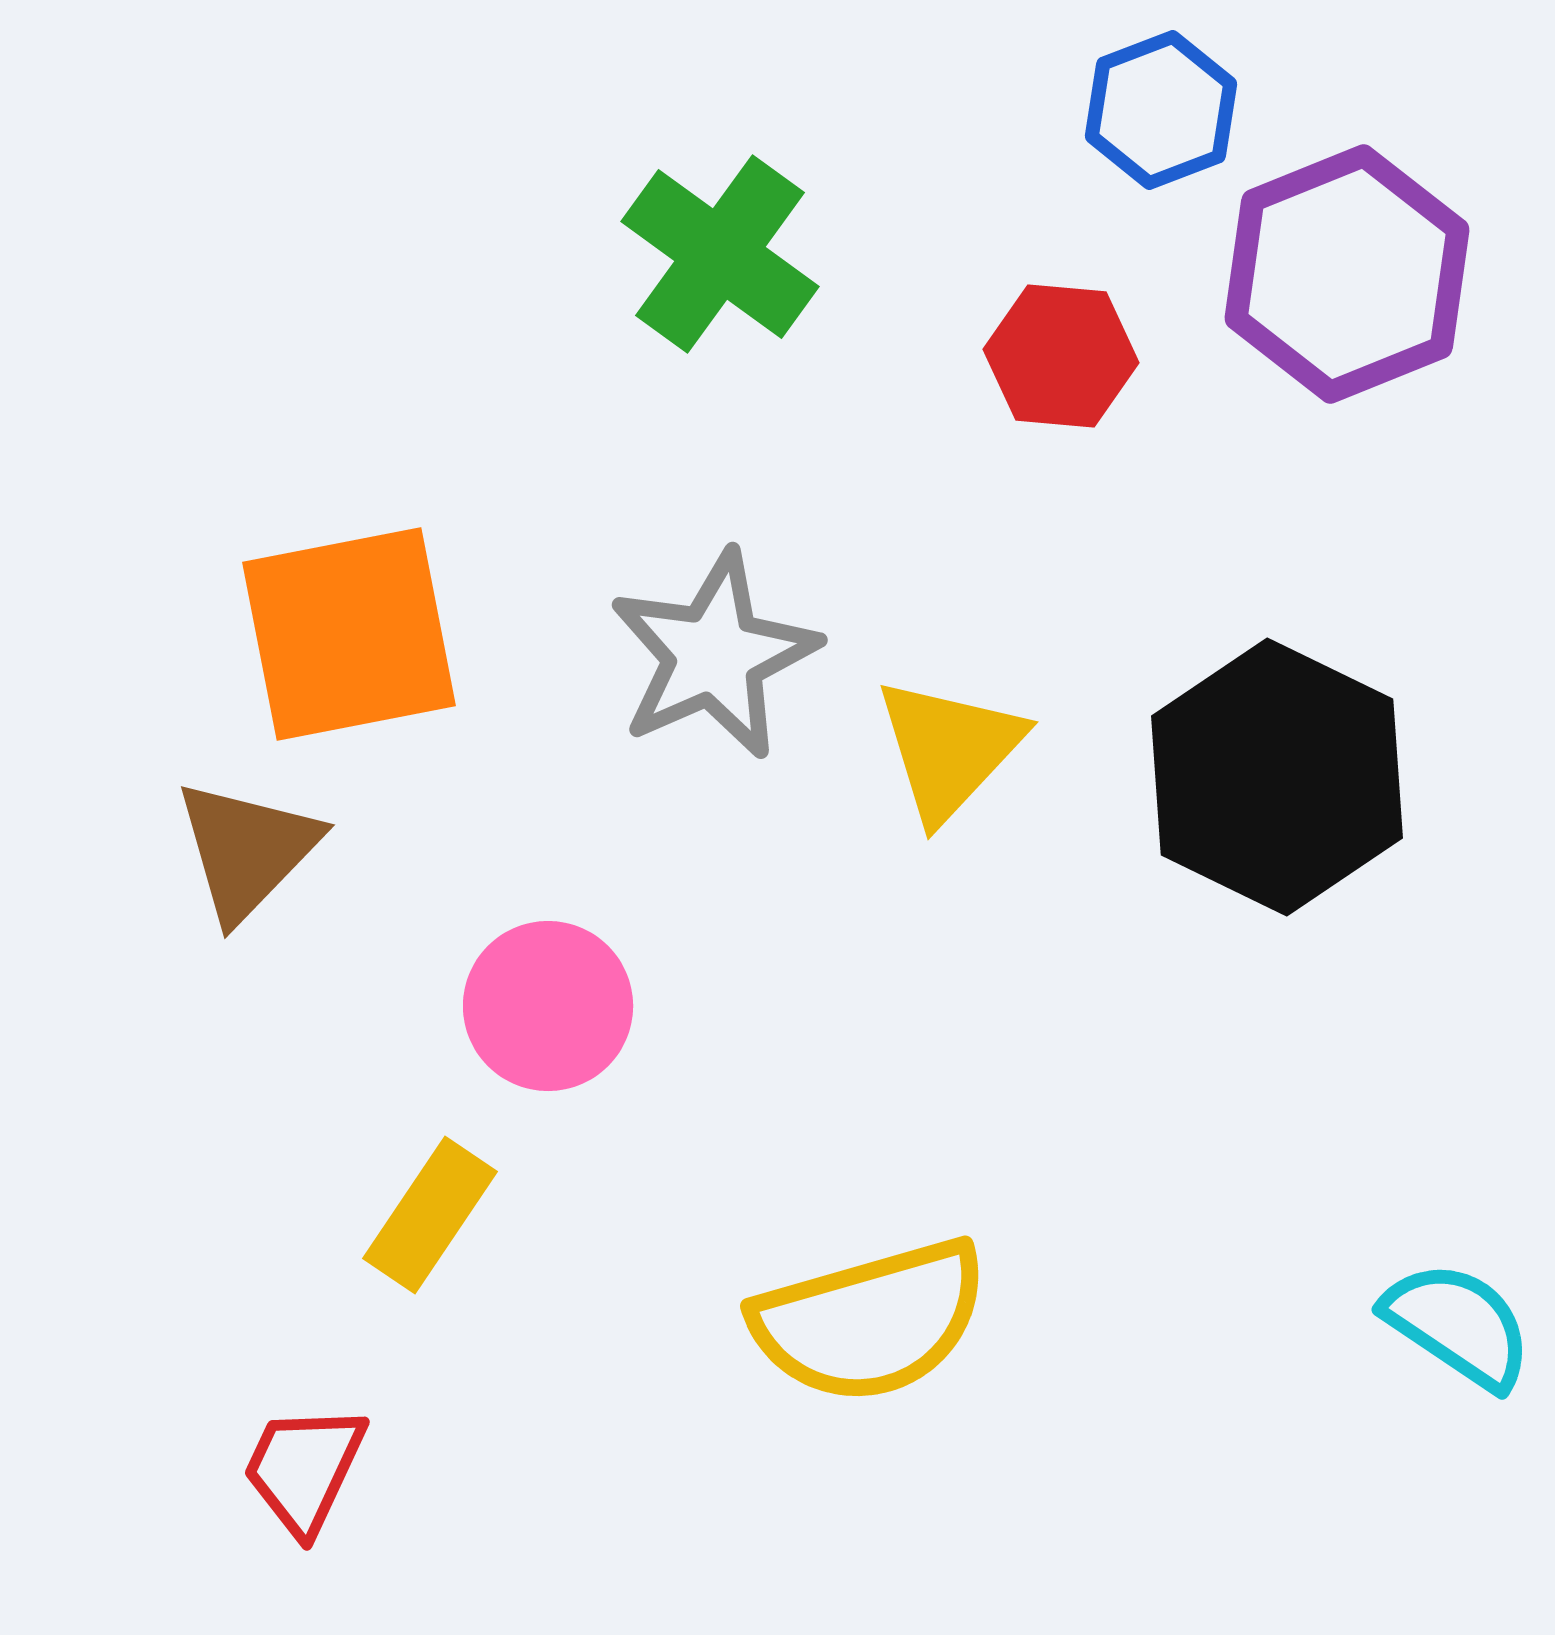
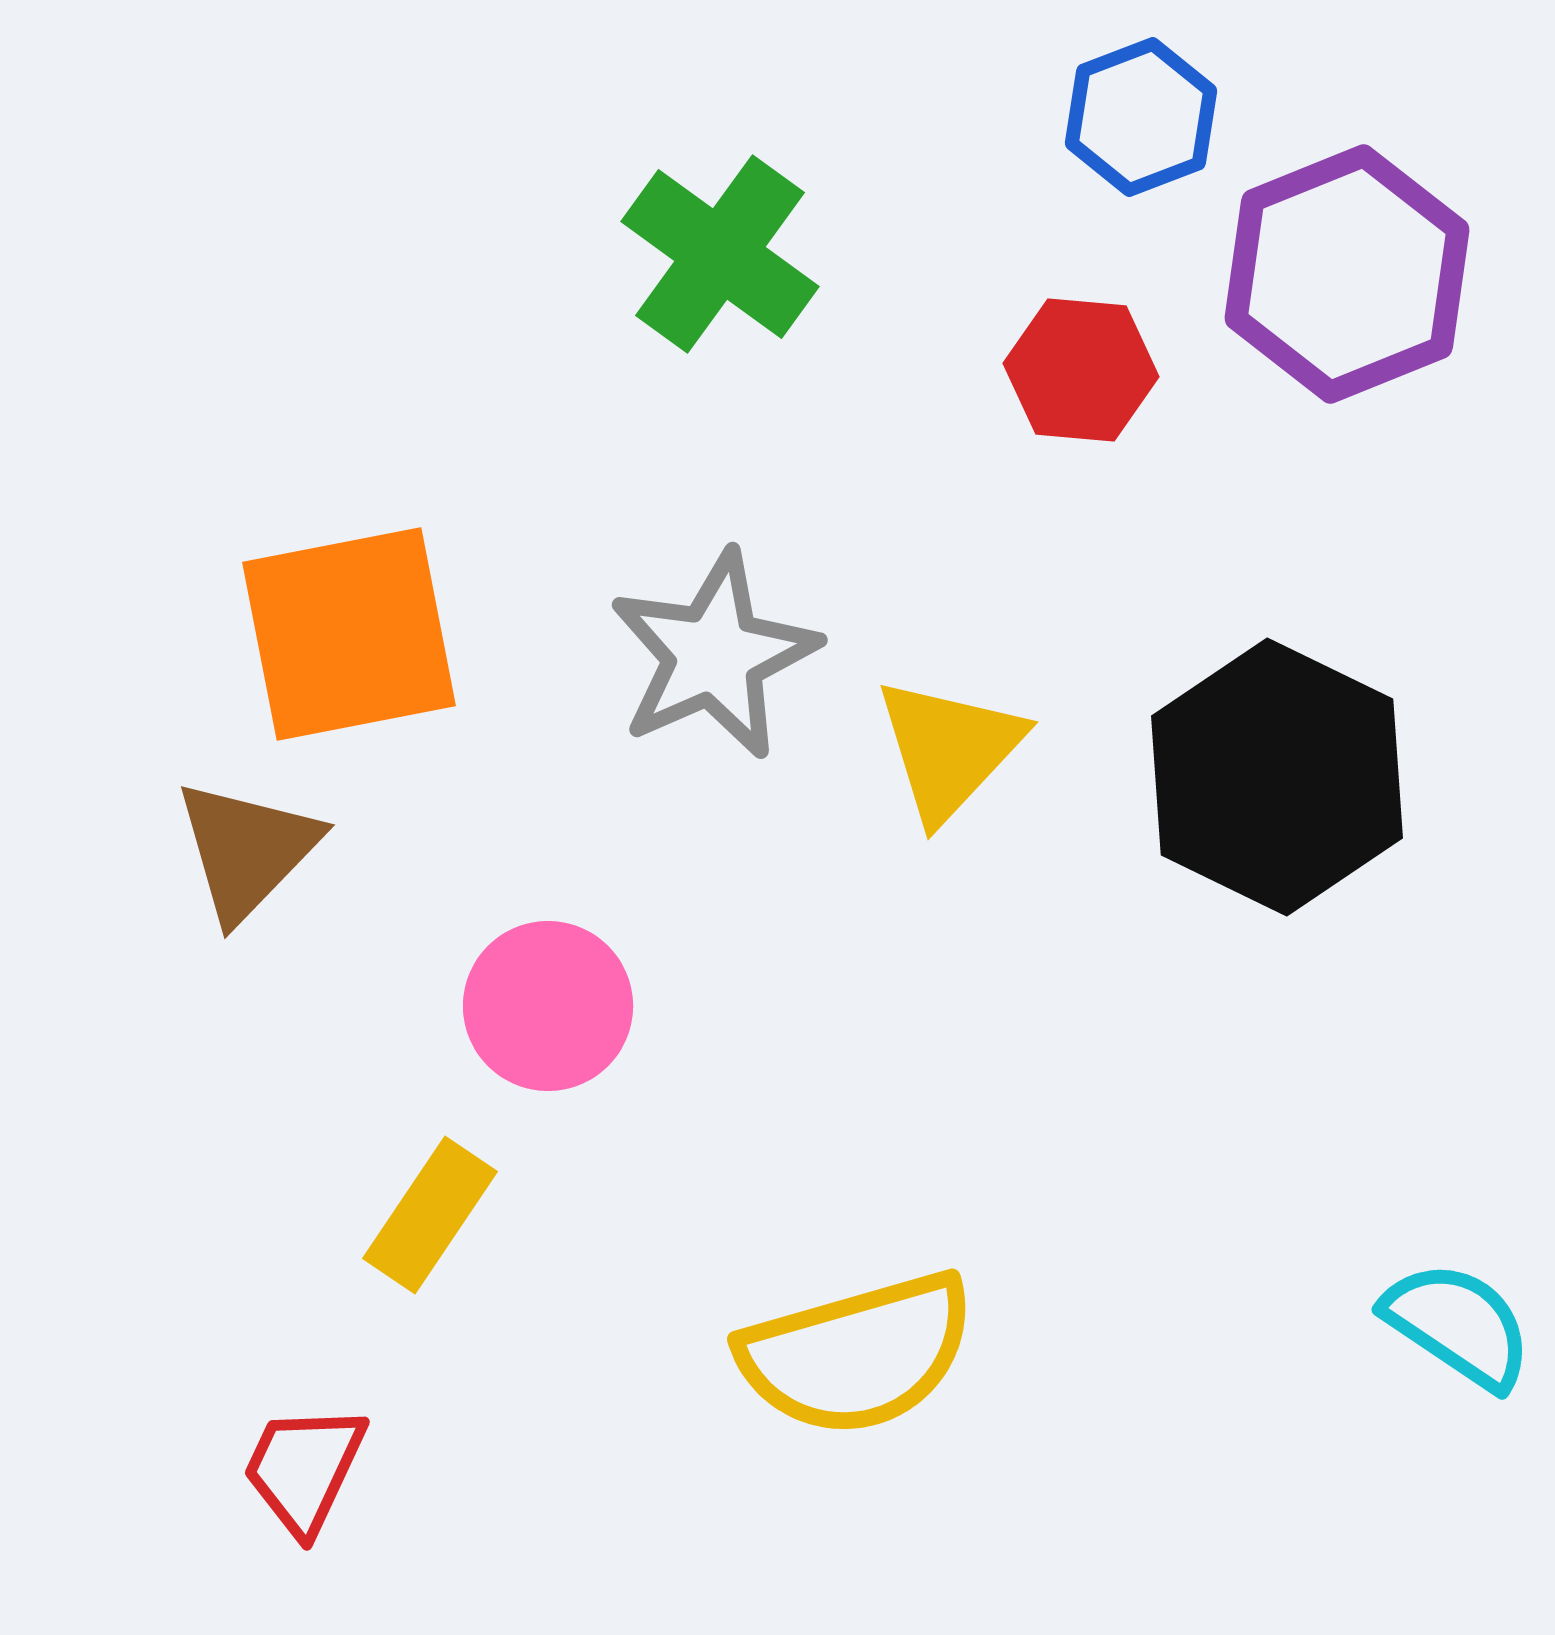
blue hexagon: moved 20 px left, 7 px down
red hexagon: moved 20 px right, 14 px down
yellow semicircle: moved 13 px left, 33 px down
